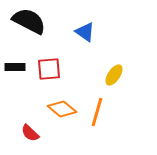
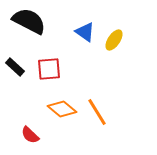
black rectangle: rotated 42 degrees clockwise
yellow ellipse: moved 35 px up
orange line: rotated 48 degrees counterclockwise
red semicircle: moved 2 px down
